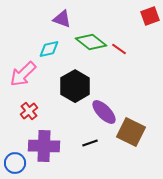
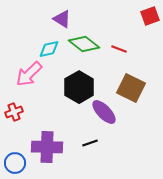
purple triangle: rotated 12 degrees clockwise
green diamond: moved 7 px left, 2 px down
red line: rotated 14 degrees counterclockwise
pink arrow: moved 6 px right
black hexagon: moved 4 px right, 1 px down
red cross: moved 15 px left, 1 px down; rotated 18 degrees clockwise
brown square: moved 44 px up
purple cross: moved 3 px right, 1 px down
